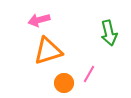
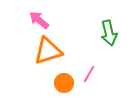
pink arrow: rotated 55 degrees clockwise
